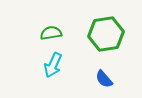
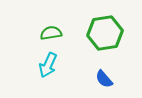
green hexagon: moved 1 px left, 1 px up
cyan arrow: moved 5 px left
